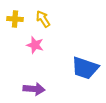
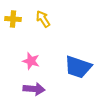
yellow cross: moved 2 px left
pink star: moved 4 px left, 16 px down
blue trapezoid: moved 7 px left, 1 px up
